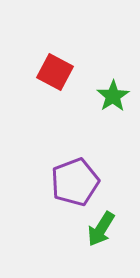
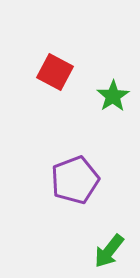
purple pentagon: moved 2 px up
green arrow: moved 8 px right, 22 px down; rotated 6 degrees clockwise
